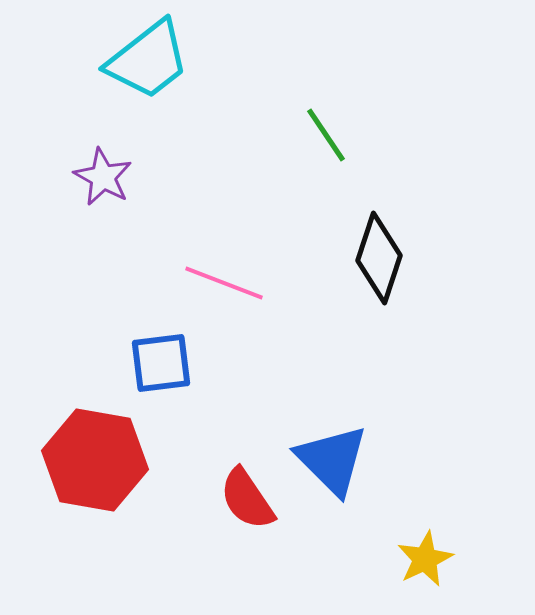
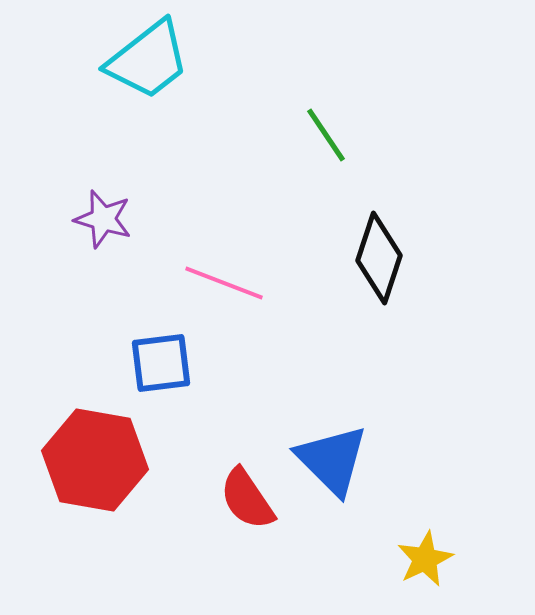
purple star: moved 42 px down; rotated 12 degrees counterclockwise
